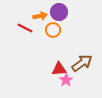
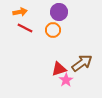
orange arrow: moved 20 px left, 4 px up
red triangle: rotated 14 degrees counterclockwise
